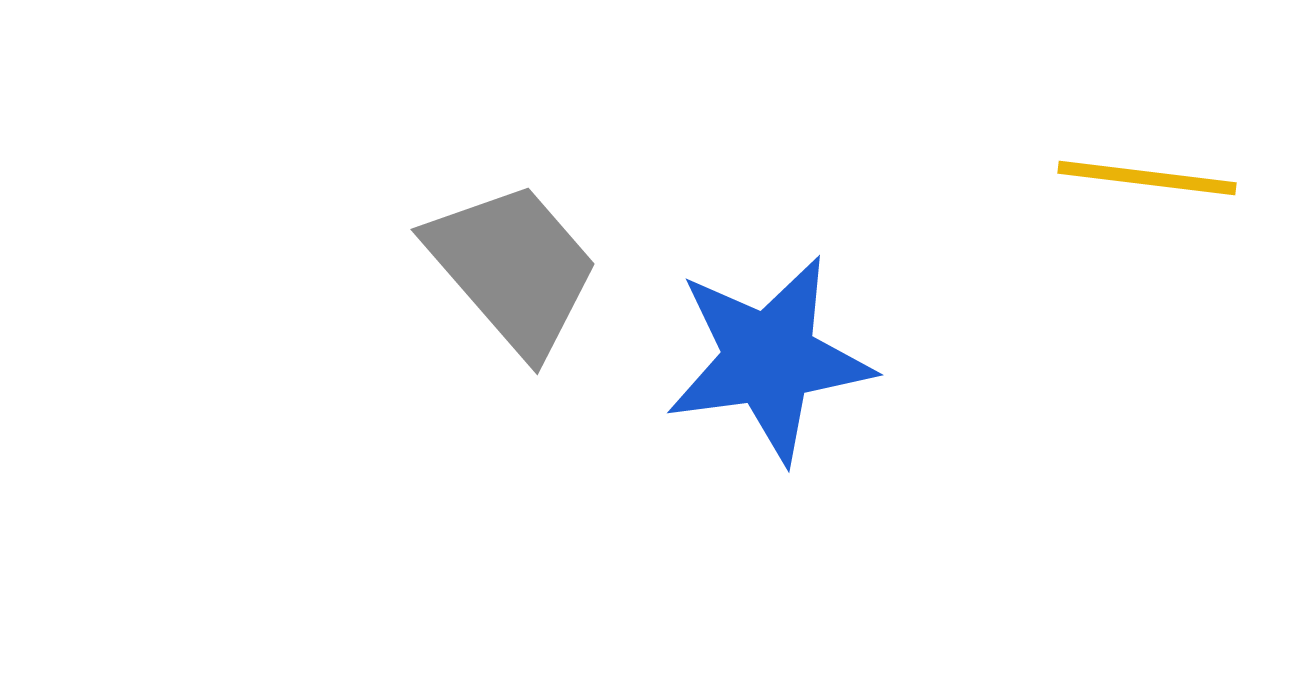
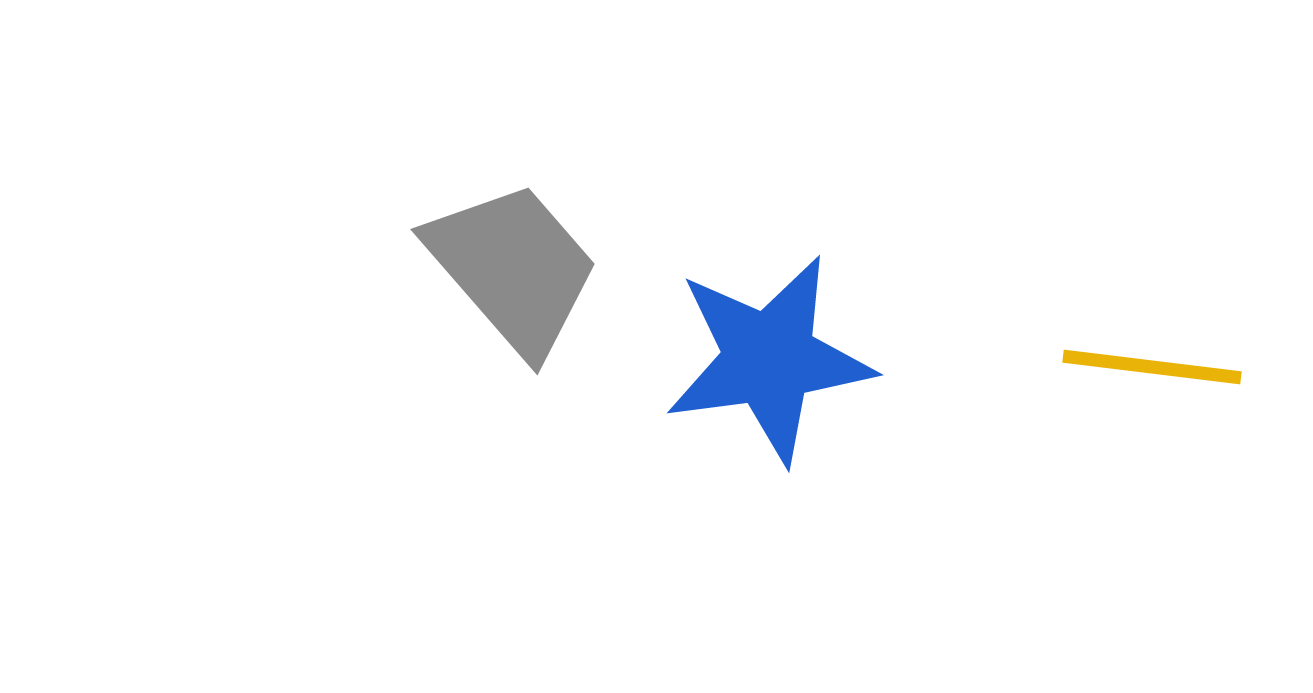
yellow line: moved 5 px right, 189 px down
